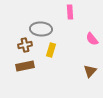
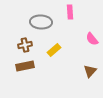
gray ellipse: moved 7 px up
yellow rectangle: moved 3 px right; rotated 32 degrees clockwise
